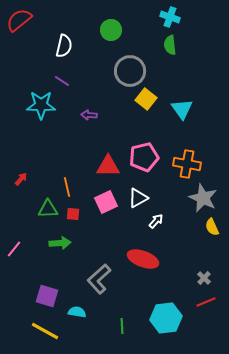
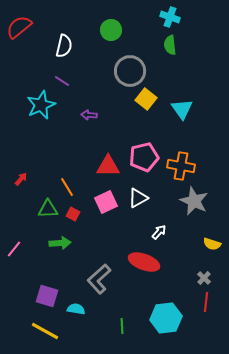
red semicircle: moved 7 px down
cyan star: rotated 24 degrees counterclockwise
orange cross: moved 6 px left, 2 px down
orange line: rotated 18 degrees counterclockwise
gray star: moved 9 px left, 3 px down
red square: rotated 24 degrees clockwise
white arrow: moved 3 px right, 11 px down
yellow semicircle: moved 17 px down; rotated 48 degrees counterclockwise
red ellipse: moved 1 px right, 3 px down
red line: rotated 60 degrees counterclockwise
cyan semicircle: moved 1 px left, 3 px up
